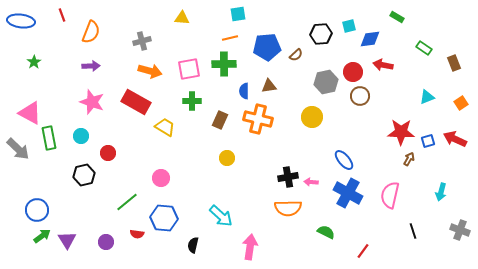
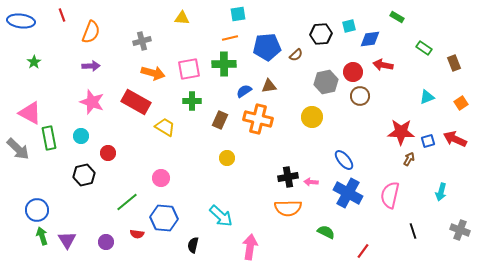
orange arrow at (150, 71): moved 3 px right, 2 px down
blue semicircle at (244, 91): rotated 56 degrees clockwise
green arrow at (42, 236): rotated 72 degrees counterclockwise
